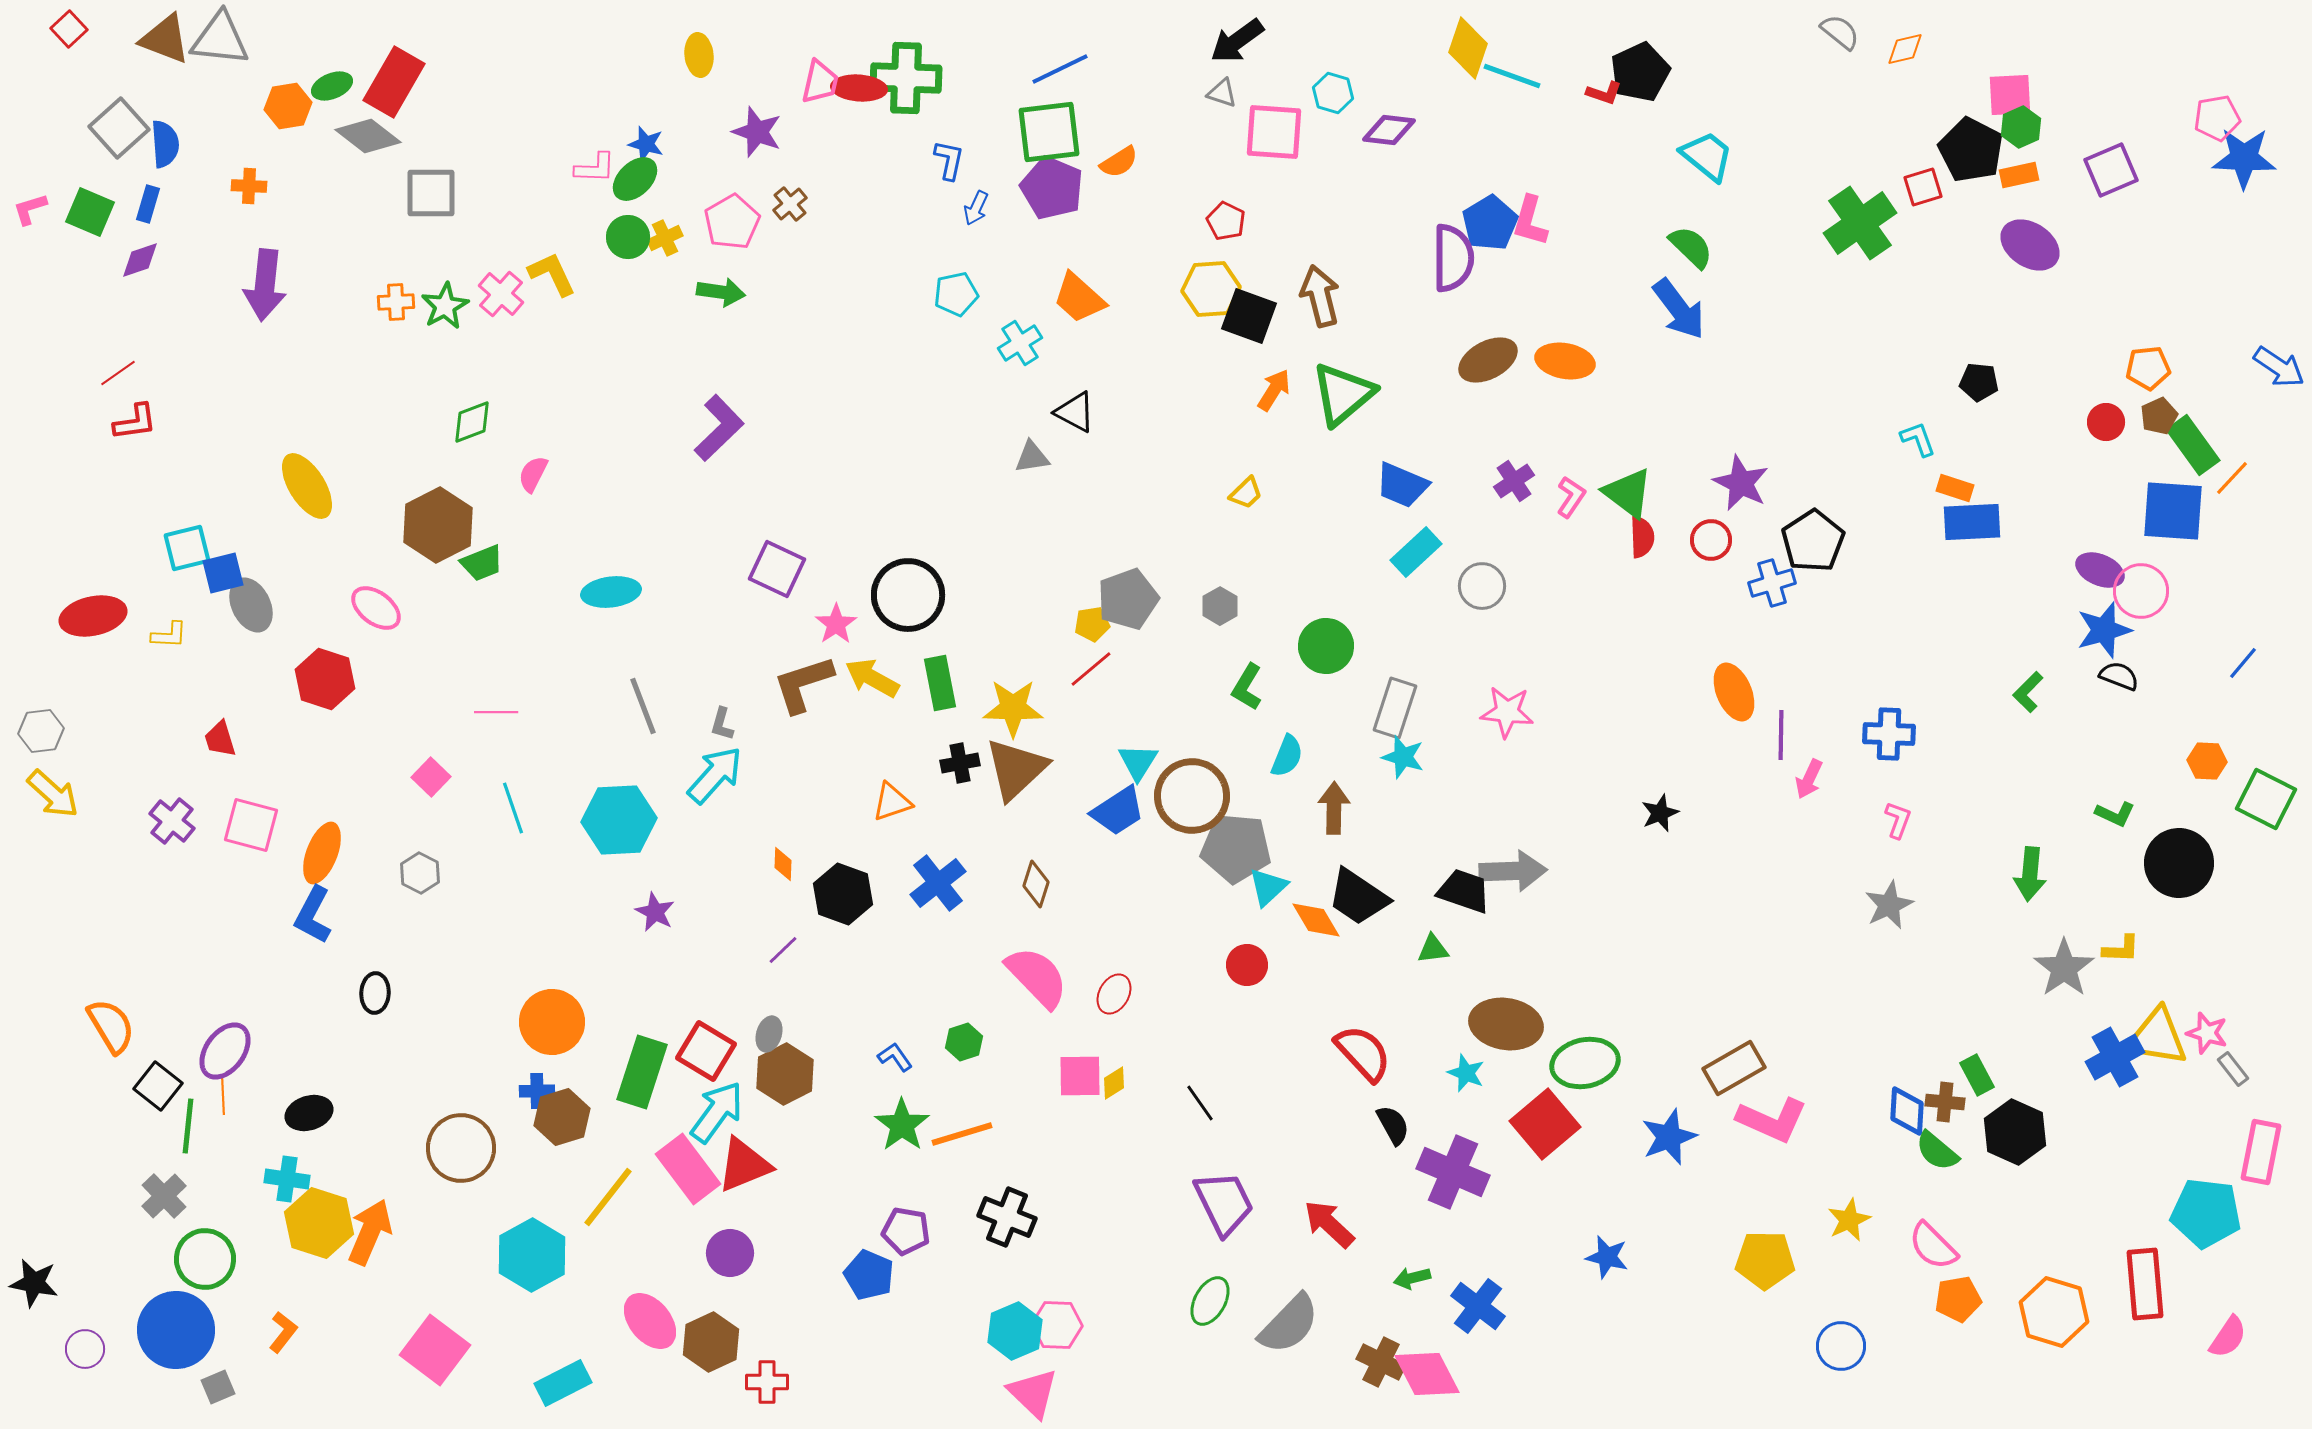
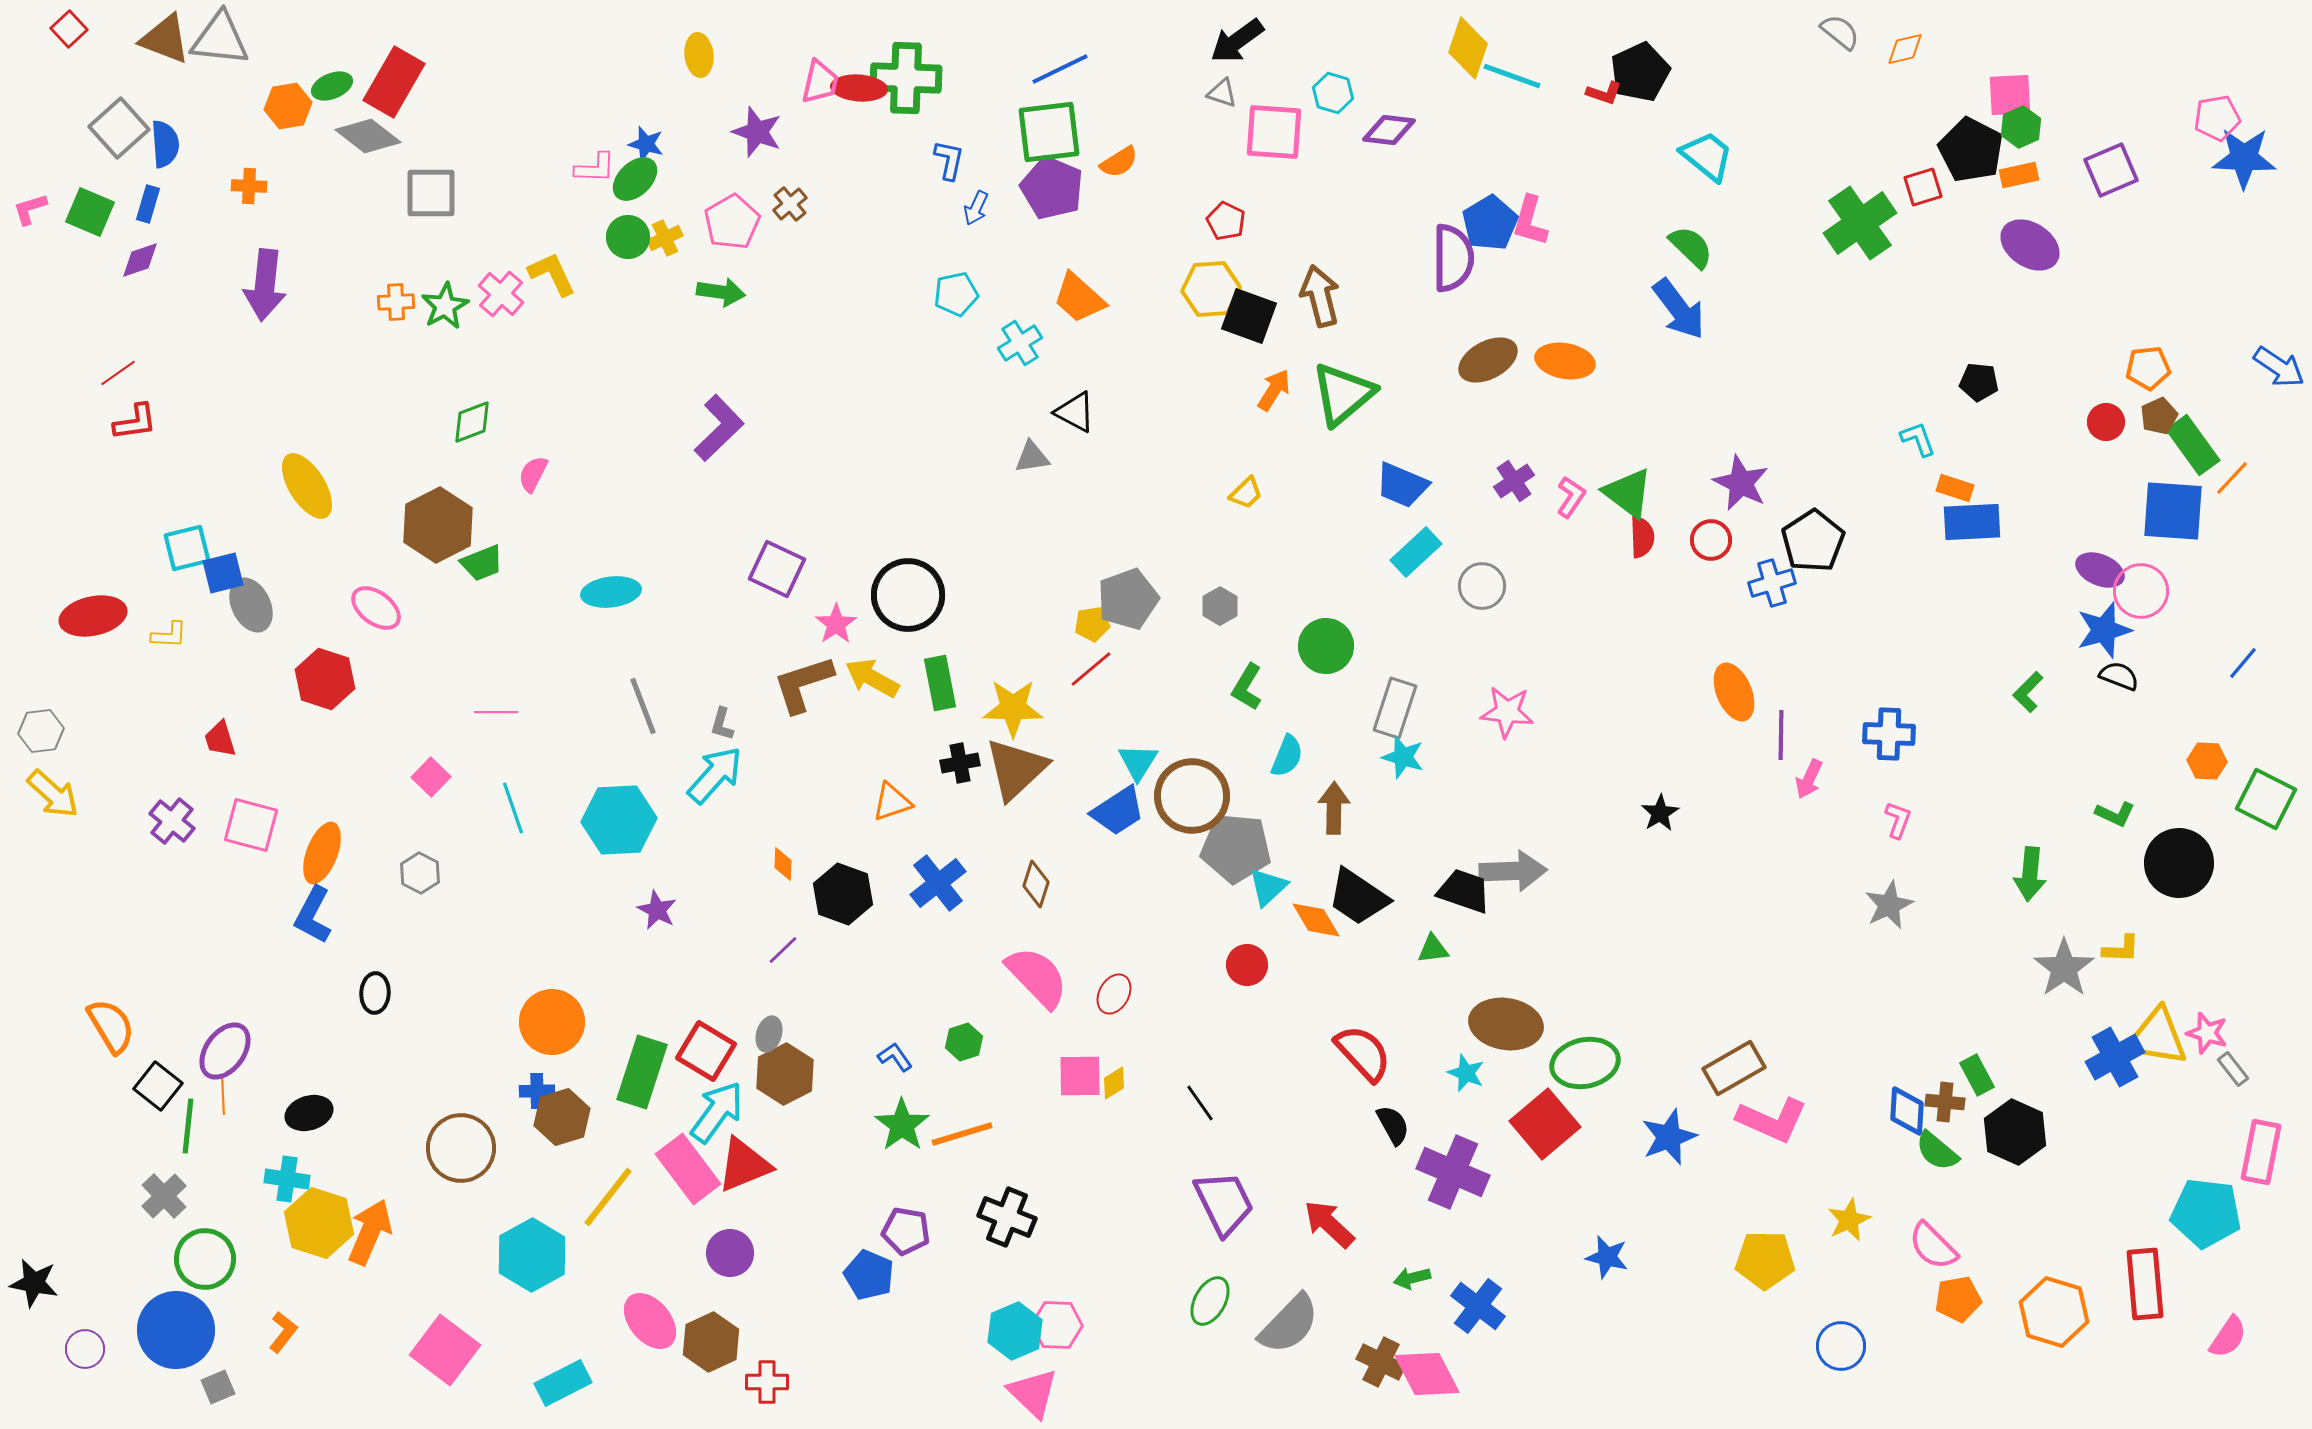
black star at (1660, 813): rotated 9 degrees counterclockwise
purple star at (655, 912): moved 2 px right, 2 px up
pink square at (435, 1350): moved 10 px right
